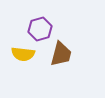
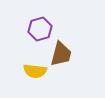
yellow semicircle: moved 12 px right, 17 px down
